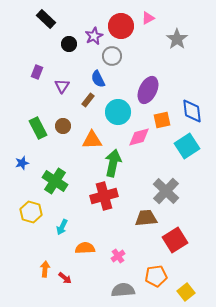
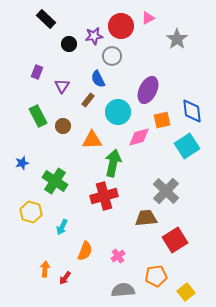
purple star: rotated 18 degrees clockwise
green rectangle: moved 12 px up
orange semicircle: moved 3 px down; rotated 114 degrees clockwise
red arrow: rotated 88 degrees clockwise
